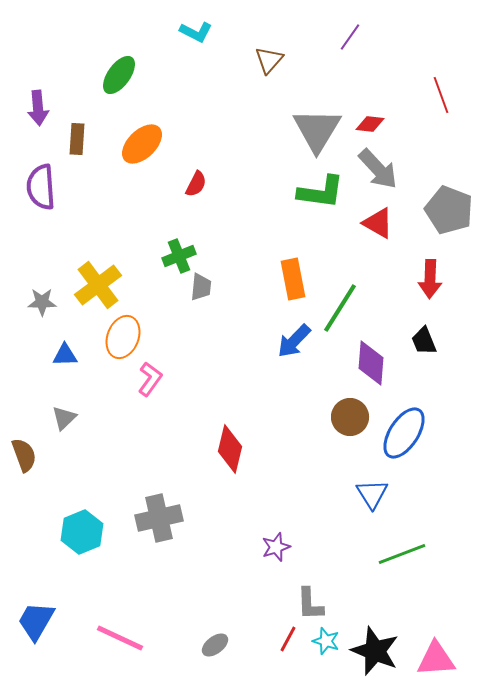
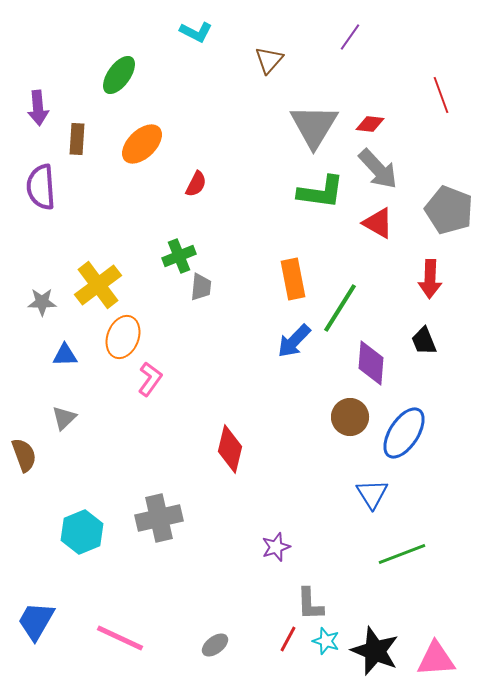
gray triangle at (317, 130): moved 3 px left, 4 px up
